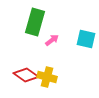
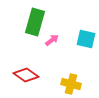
yellow cross: moved 24 px right, 7 px down
